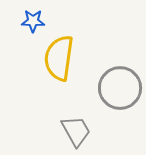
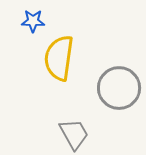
gray circle: moved 1 px left
gray trapezoid: moved 2 px left, 3 px down
